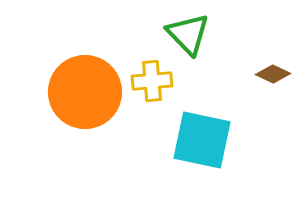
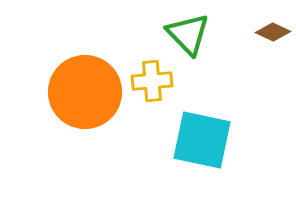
brown diamond: moved 42 px up
